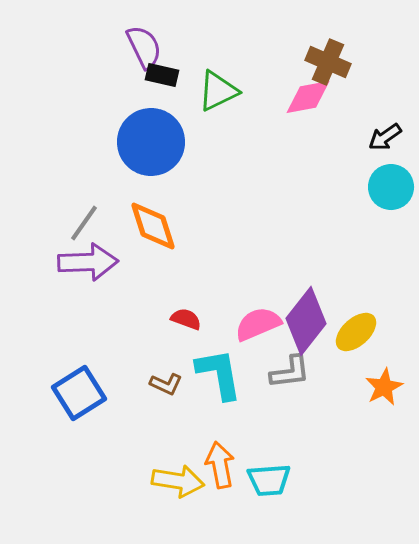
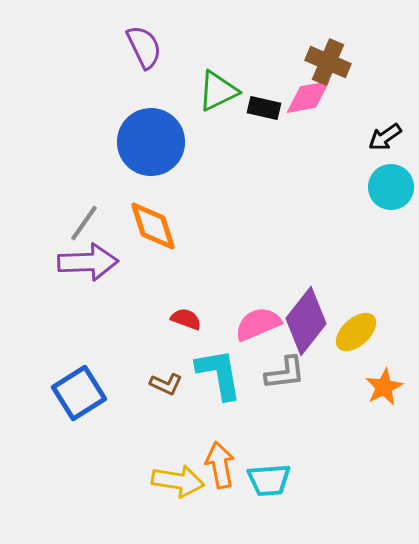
black rectangle: moved 102 px right, 33 px down
gray L-shape: moved 5 px left, 1 px down
